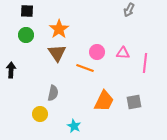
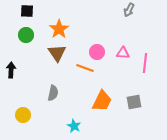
orange trapezoid: moved 2 px left
yellow circle: moved 17 px left, 1 px down
